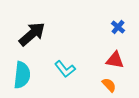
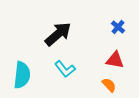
black arrow: moved 26 px right
